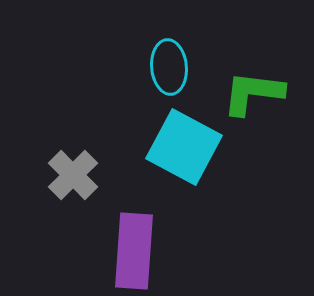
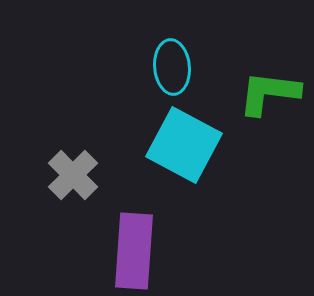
cyan ellipse: moved 3 px right
green L-shape: moved 16 px right
cyan square: moved 2 px up
